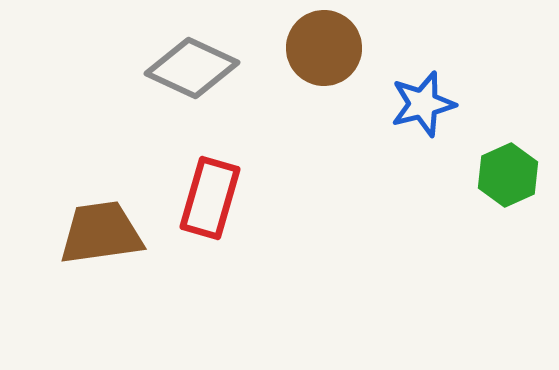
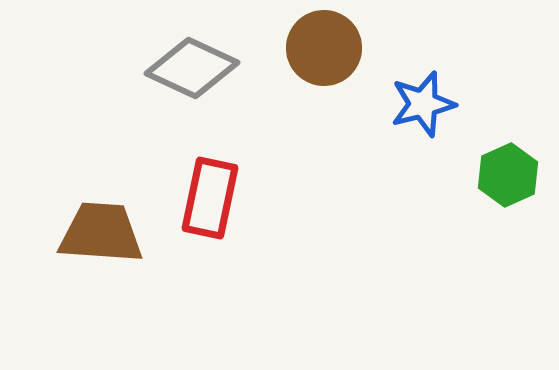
red rectangle: rotated 4 degrees counterclockwise
brown trapezoid: rotated 12 degrees clockwise
